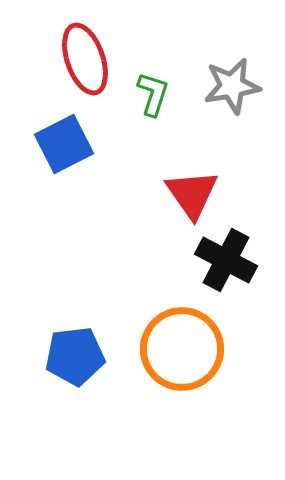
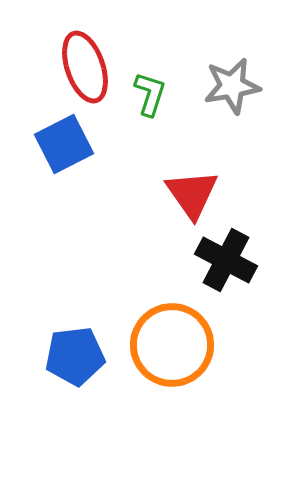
red ellipse: moved 8 px down
green L-shape: moved 3 px left
orange circle: moved 10 px left, 4 px up
